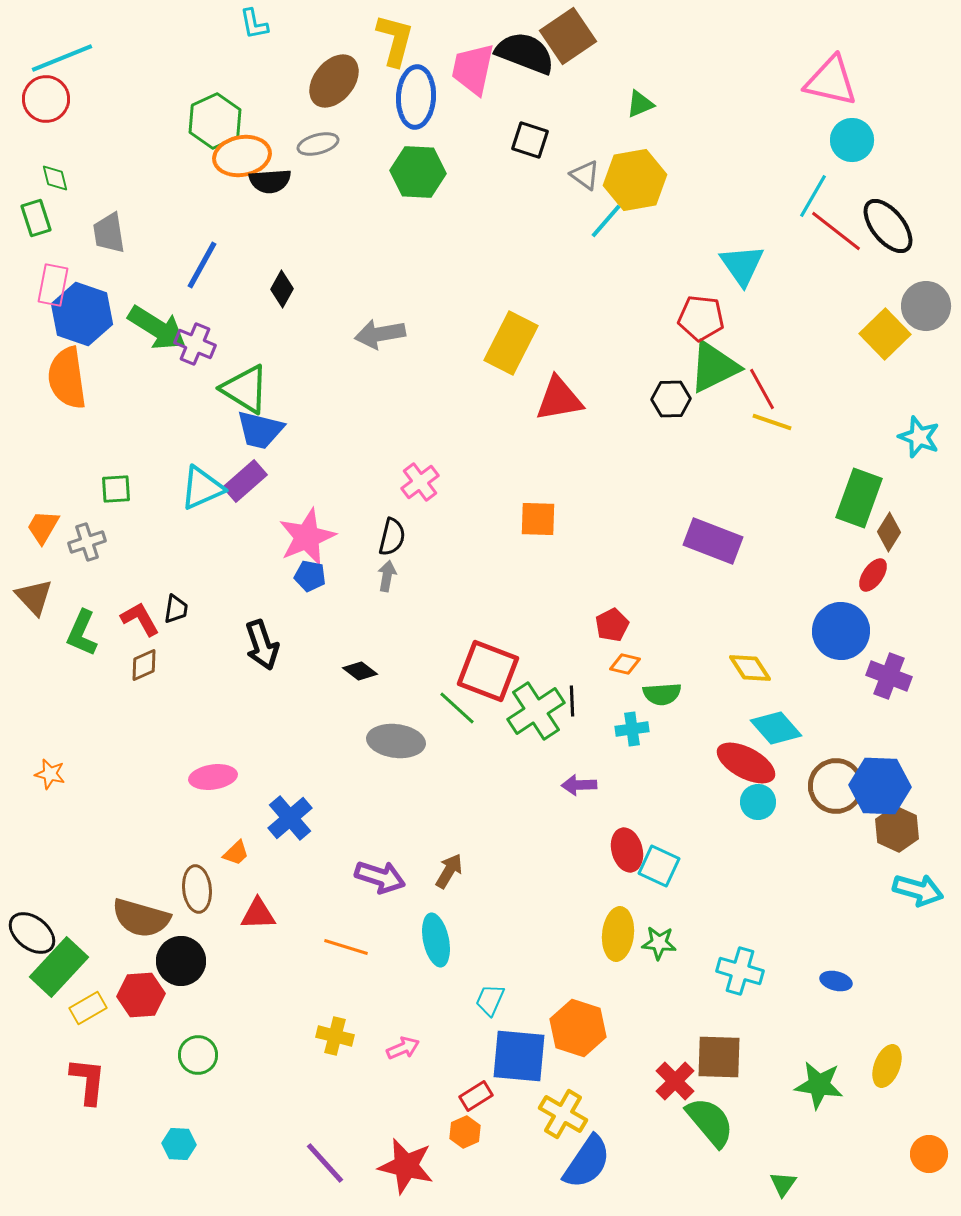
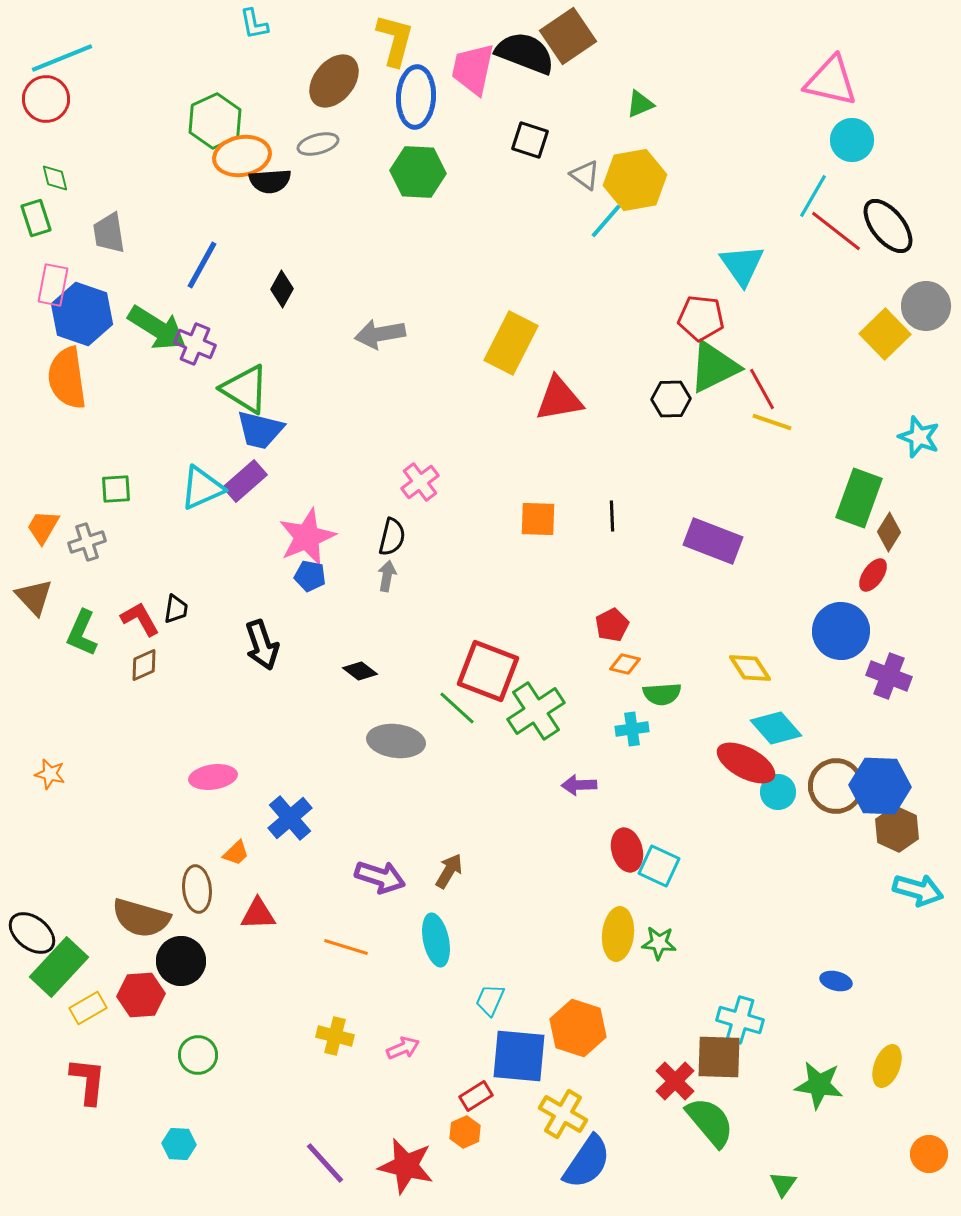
black line at (572, 701): moved 40 px right, 185 px up
cyan circle at (758, 802): moved 20 px right, 10 px up
cyan cross at (740, 971): moved 49 px down
